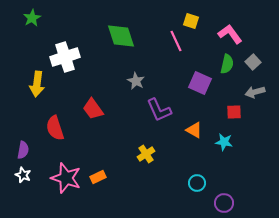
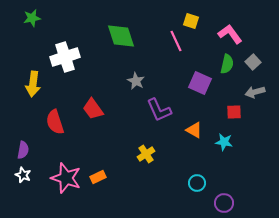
green star: rotated 18 degrees clockwise
yellow arrow: moved 4 px left
red semicircle: moved 6 px up
